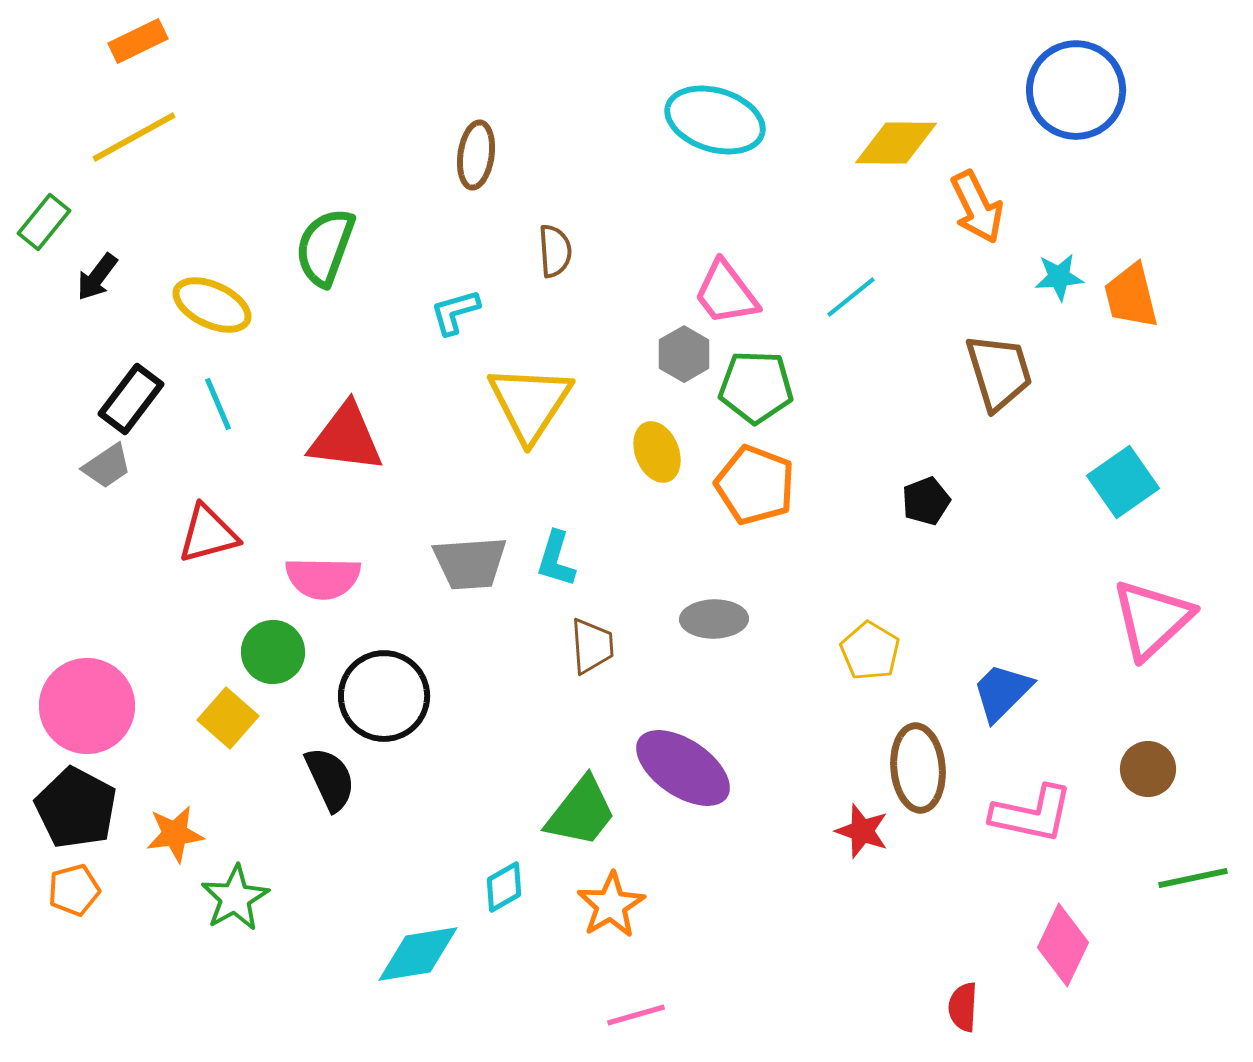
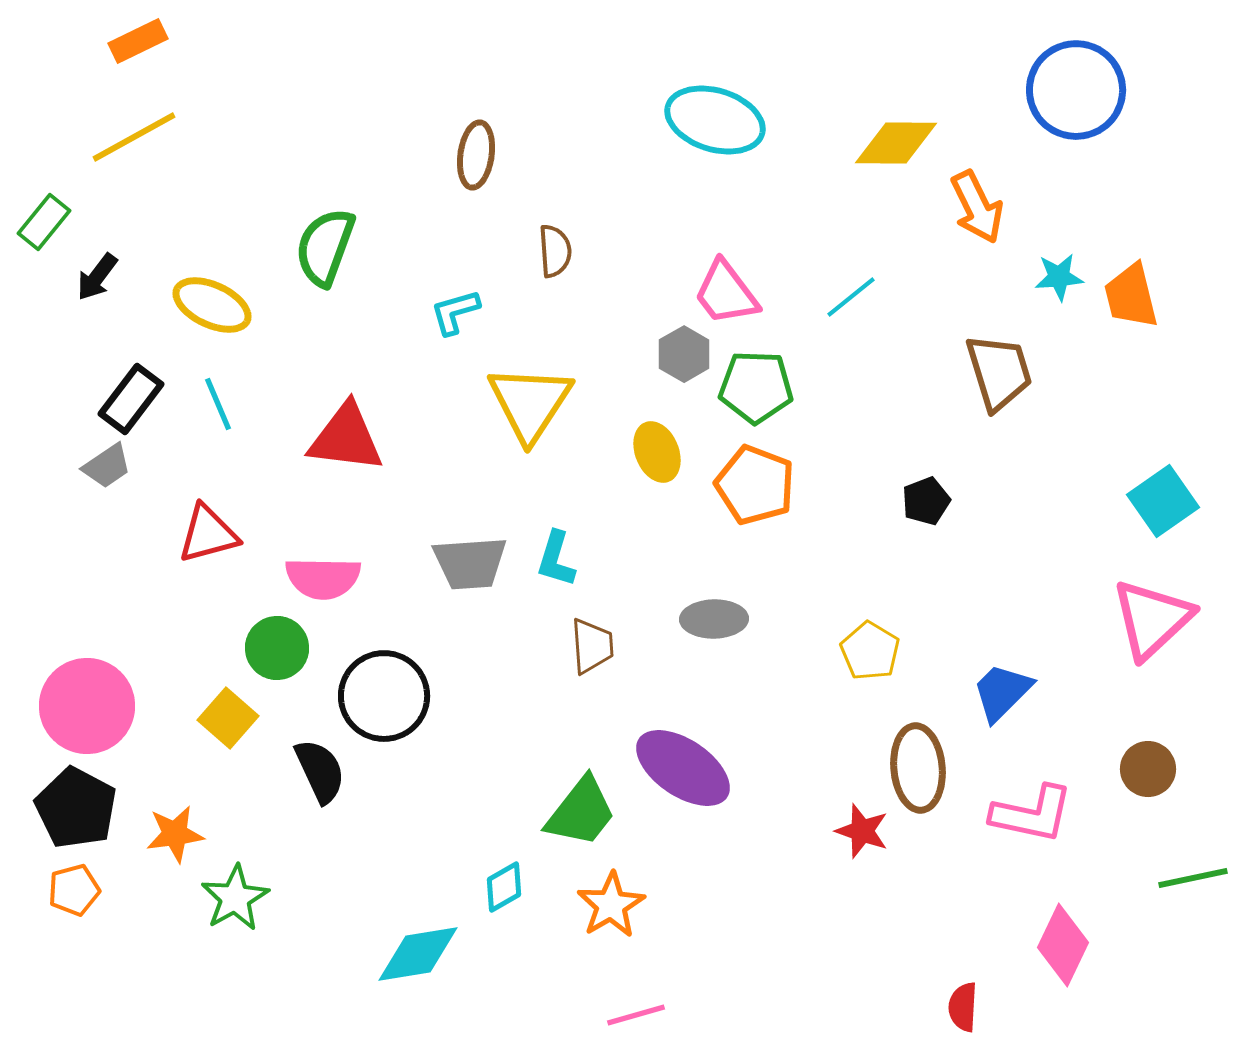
cyan square at (1123, 482): moved 40 px right, 19 px down
green circle at (273, 652): moved 4 px right, 4 px up
black semicircle at (330, 779): moved 10 px left, 8 px up
